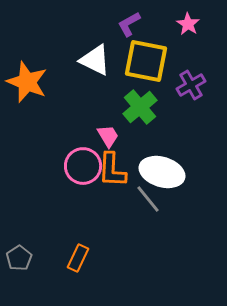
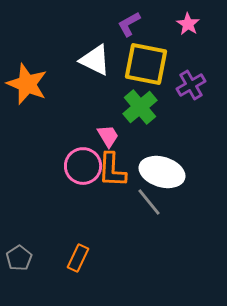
yellow square: moved 3 px down
orange star: moved 2 px down
gray line: moved 1 px right, 3 px down
